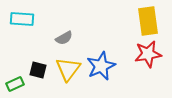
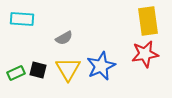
red star: moved 3 px left
yellow triangle: rotated 8 degrees counterclockwise
green rectangle: moved 1 px right, 11 px up
